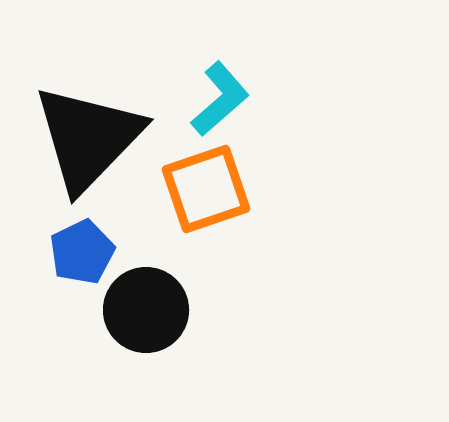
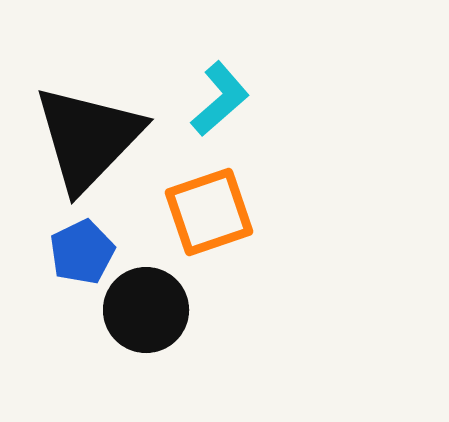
orange square: moved 3 px right, 23 px down
